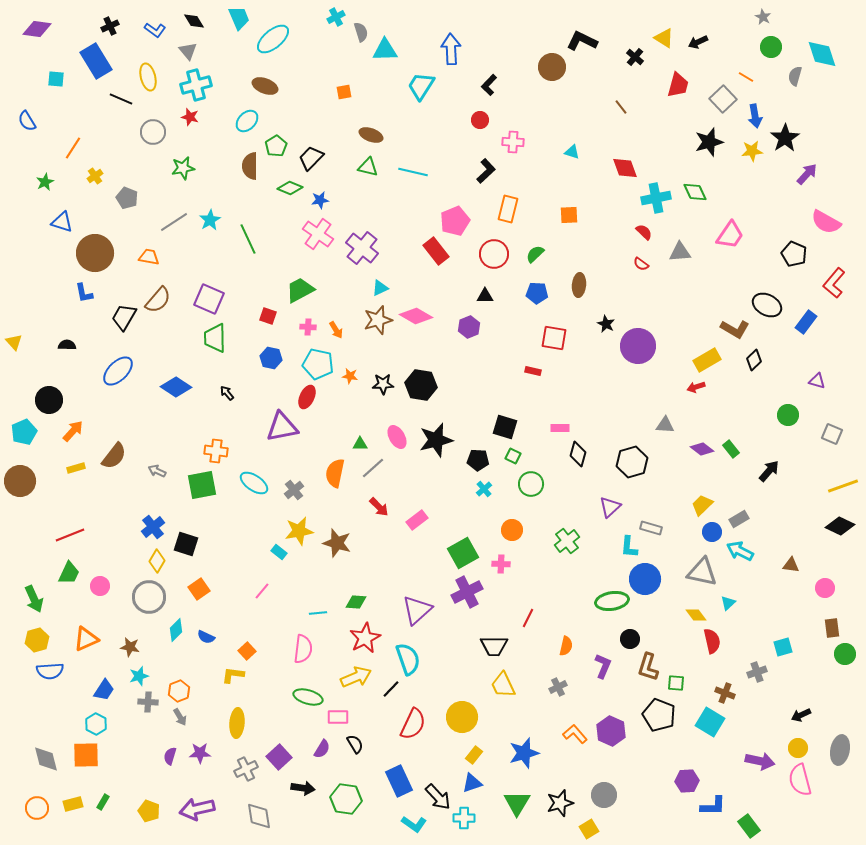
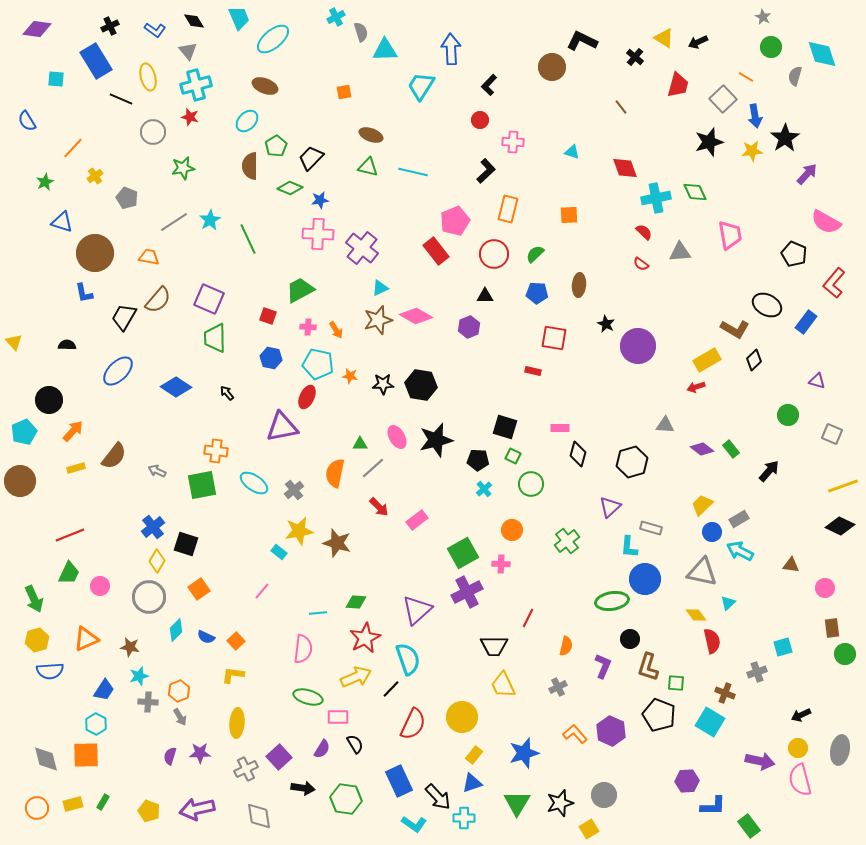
orange line at (73, 148): rotated 10 degrees clockwise
pink cross at (318, 234): rotated 32 degrees counterclockwise
pink trapezoid at (730, 235): rotated 44 degrees counterclockwise
orange square at (247, 651): moved 11 px left, 10 px up
